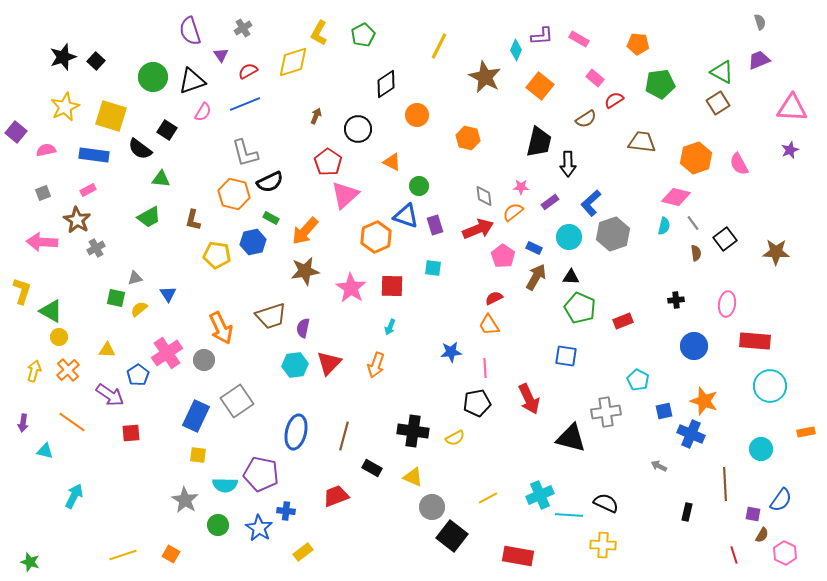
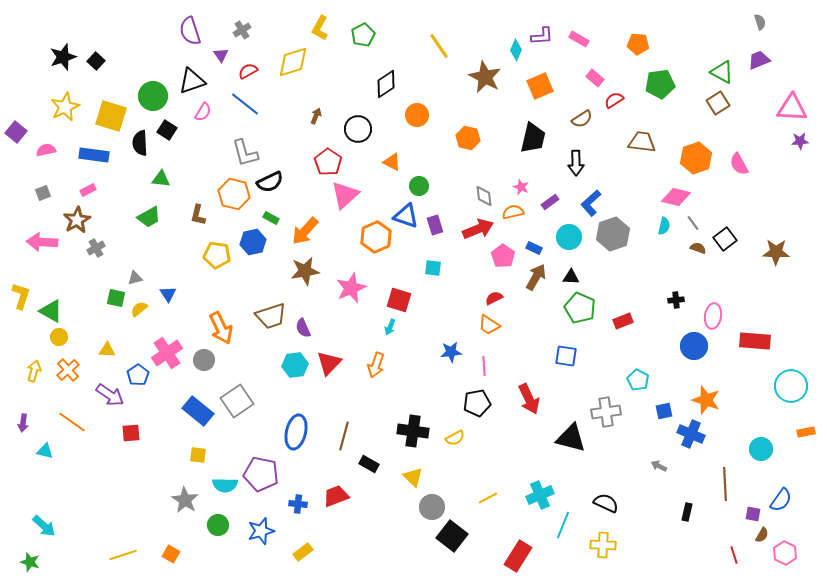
gray cross at (243, 28): moved 1 px left, 2 px down
yellow L-shape at (319, 33): moved 1 px right, 5 px up
yellow line at (439, 46): rotated 60 degrees counterclockwise
green circle at (153, 77): moved 19 px down
orange square at (540, 86): rotated 28 degrees clockwise
blue line at (245, 104): rotated 60 degrees clockwise
brown semicircle at (586, 119): moved 4 px left
black trapezoid at (539, 142): moved 6 px left, 4 px up
black semicircle at (140, 149): moved 6 px up; rotated 50 degrees clockwise
purple star at (790, 150): moved 10 px right, 9 px up; rotated 18 degrees clockwise
black arrow at (568, 164): moved 8 px right, 1 px up
pink star at (521, 187): rotated 21 degrees clockwise
orange semicircle at (513, 212): rotated 25 degrees clockwise
brown star at (77, 220): rotated 12 degrees clockwise
brown L-shape at (193, 220): moved 5 px right, 5 px up
brown semicircle at (696, 253): moved 2 px right, 5 px up; rotated 63 degrees counterclockwise
red square at (392, 286): moved 7 px right, 14 px down; rotated 15 degrees clockwise
pink star at (351, 288): rotated 16 degrees clockwise
yellow L-shape at (22, 291): moved 1 px left, 5 px down
pink ellipse at (727, 304): moved 14 px left, 12 px down
orange trapezoid at (489, 325): rotated 25 degrees counterclockwise
purple semicircle at (303, 328): rotated 36 degrees counterclockwise
pink line at (485, 368): moved 1 px left, 2 px up
cyan circle at (770, 386): moved 21 px right
orange star at (704, 401): moved 2 px right, 1 px up
blue rectangle at (196, 416): moved 2 px right, 5 px up; rotated 76 degrees counterclockwise
black rectangle at (372, 468): moved 3 px left, 4 px up
yellow triangle at (413, 477): rotated 20 degrees clockwise
cyan arrow at (74, 496): moved 30 px left, 30 px down; rotated 105 degrees clockwise
blue cross at (286, 511): moved 12 px right, 7 px up
cyan line at (569, 515): moved 6 px left, 10 px down; rotated 72 degrees counterclockwise
blue star at (259, 528): moved 2 px right, 3 px down; rotated 24 degrees clockwise
red rectangle at (518, 556): rotated 68 degrees counterclockwise
